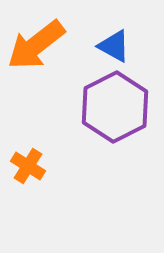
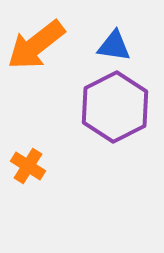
blue triangle: rotated 21 degrees counterclockwise
